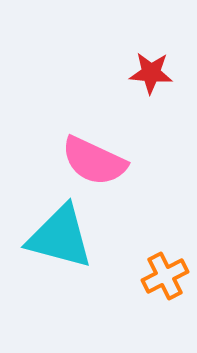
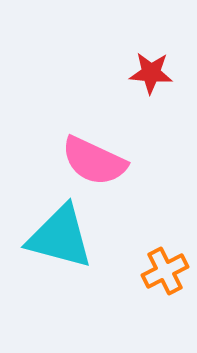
orange cross: moved 5 px up
